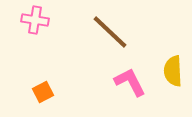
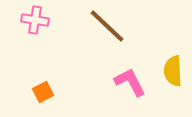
brown line: moved 3 px left, 6 px up
